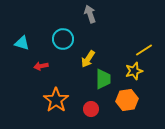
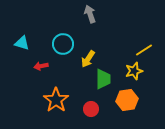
cyan circle: moved 5 px down
